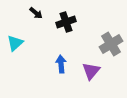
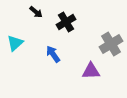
black arrow: moved 1 px up
black cross: rotated 12 degrees counterclockwise
blue arrow: moved 8 px left, 10 px up; rotated 30 degrees counterclockwise
purple triangle: rotated 48 degrees clockwise
